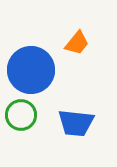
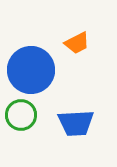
orange trapezoid: rotated 24 degrees clockwise
blue trapezoid: rotated 9 degrees counterclockwise
